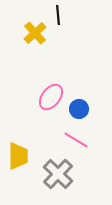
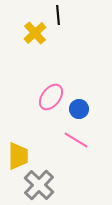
gray cross: moved 19 px left, 11 px down
